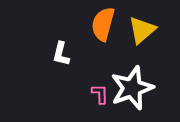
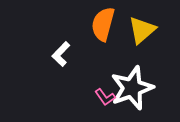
white L-shape: rotated 30 degrees clockwise
pink L-shape: moved 5 px right, 3 px down; rotated 145 degrees clockwise
